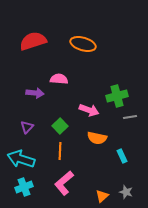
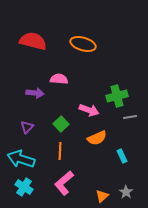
red semicircle: rotated 32 degrees clockwise
green square: moved 1 px right, 2 px up
orange semicircle: rotated 36 degrees counterclockwise
cyan cross: rotated 36 degrees counterclockwise
gray star: rotated 16 degrees clockwise
